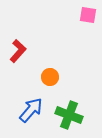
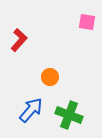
pink square: moved 1 px left, 7 px down
red L-shape: moved 1 px right, 11 px up
